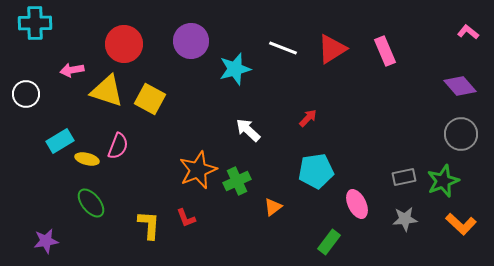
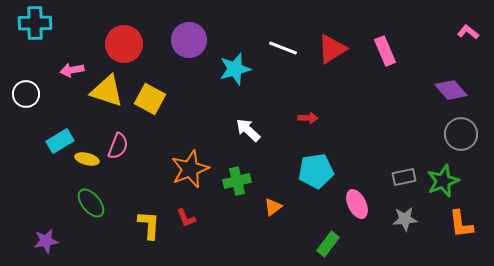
purple circle: moved 2 px left, 1 px up
purple diamond: moved 9 px left, 4 px down
red arrow: rotated 48 degrees clockwise
orange star: moved 8 px left, 1 px up
green cross: rotated 12 degrees clockwise
orange L-shape: rotated 40 degrees clockwise
green rectangle: moved 1 px left, 2 px down
